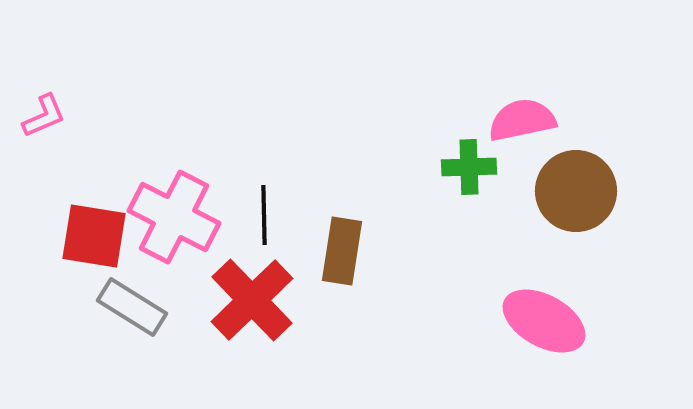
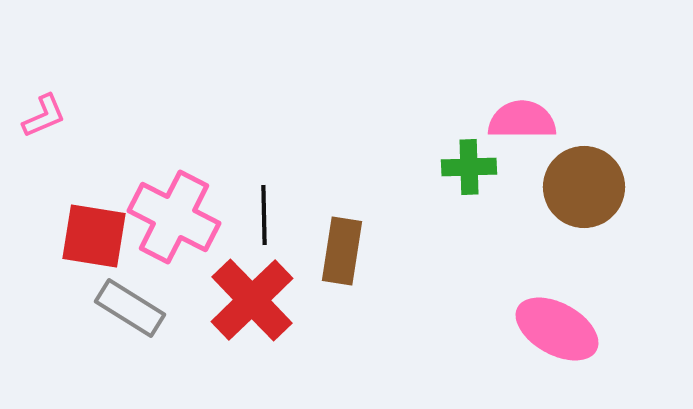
pink semicircle: rotated 12 degrees clockwise
brown circle: moved 8 px right, 4 px up
gray rectangle: moved 2 px left, 1 px down
pink ellipse: moved 13 px right, 8 px down
